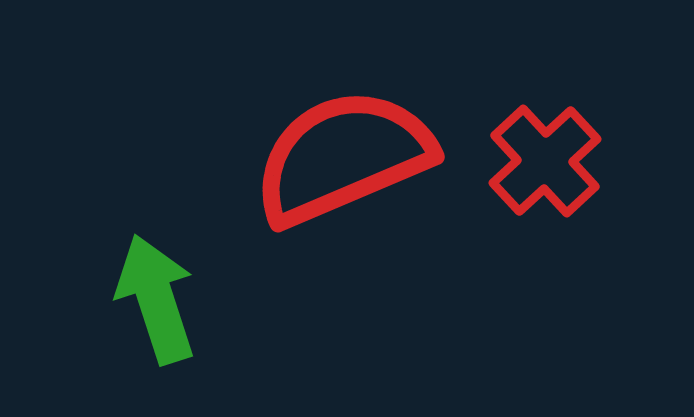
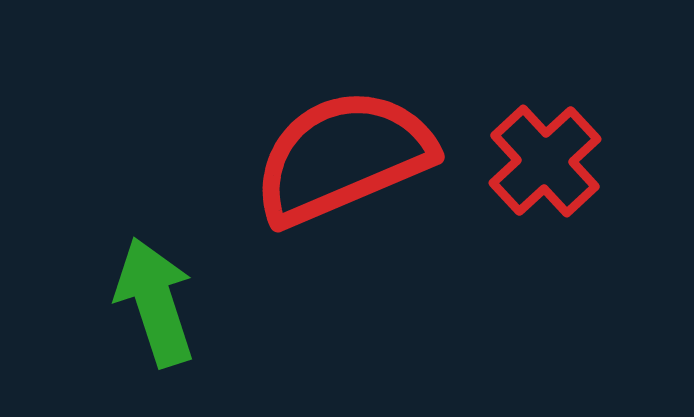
green arrow: moved 1 px left, 3 px down
